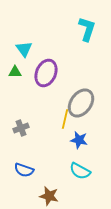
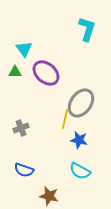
purple ellipse: rotated 72 degrees counterclockwise
